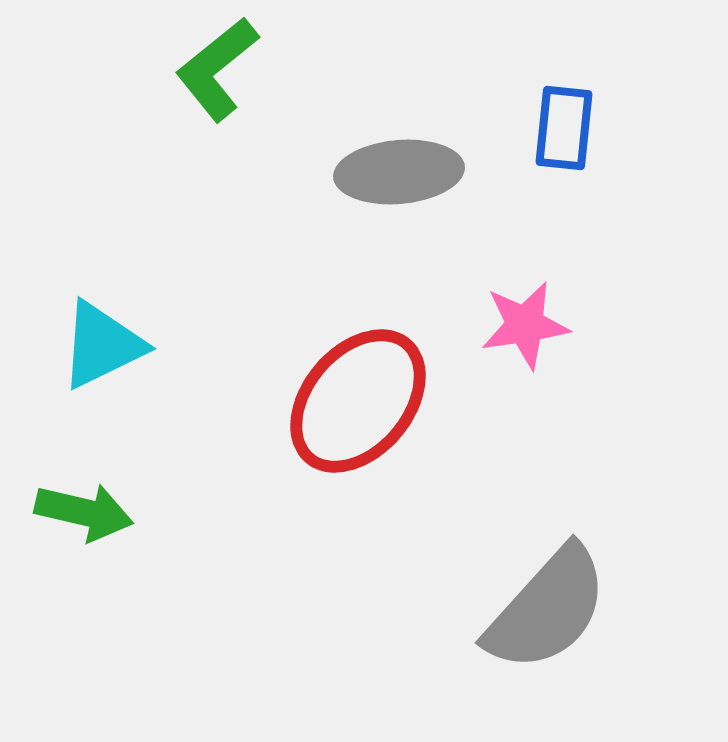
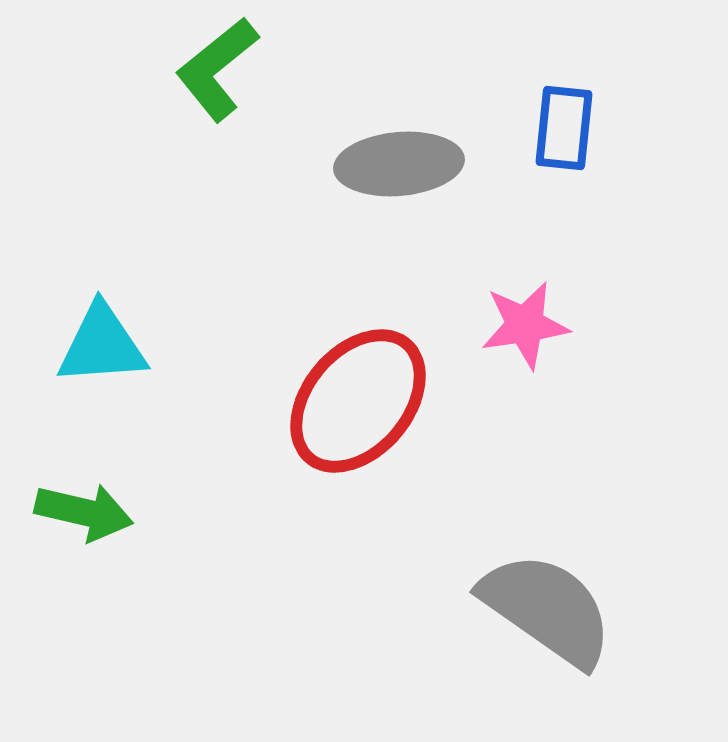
gray ellipse: moved 8 px up
cyan triangle: rotated 22 degrees clockwise
gray semicircle: rotated 97 degrees counterclockwise
